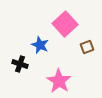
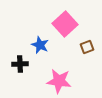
black cross: rotated 21 degrees counterclockwise
pink star: rotated 25 degrees counterclockwise
